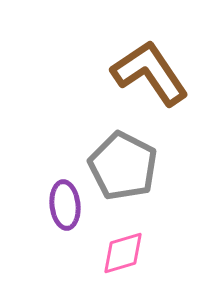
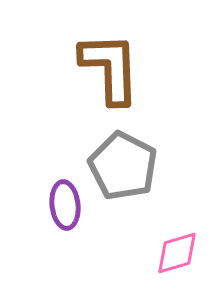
brown L-shape: moved 40 px left, 5 px up; rotated 32 degrees clockwise
pink diamond: moved 54 px right
